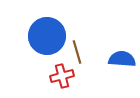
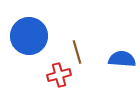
blue circle: moved 18 px left
red cross: moved 3 px left, 1 px up
